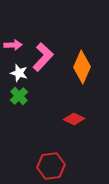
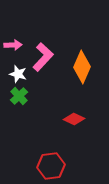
white star: moved 1 px left, 1 px down
